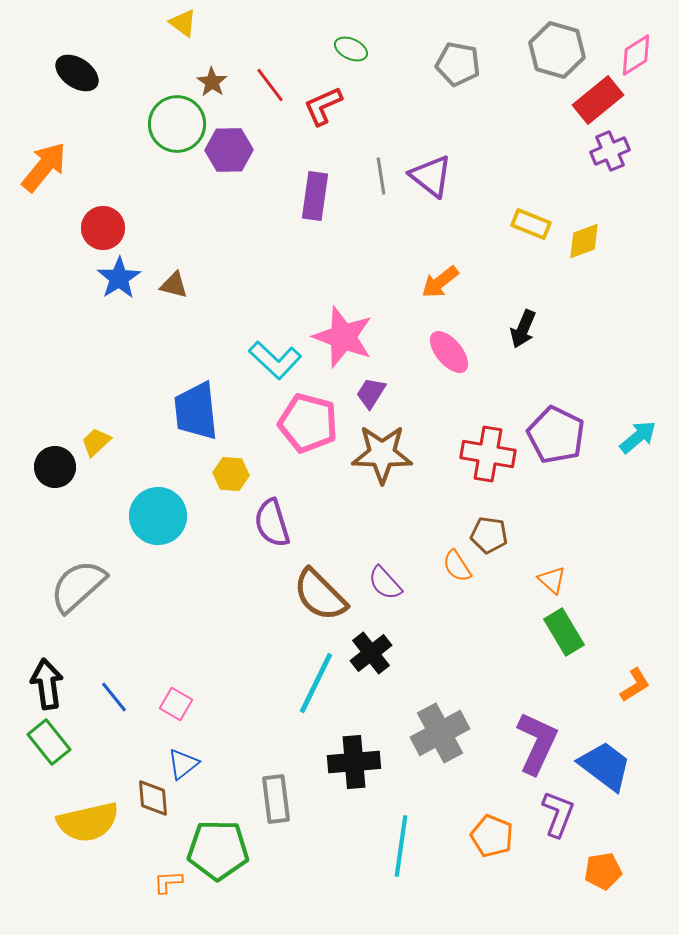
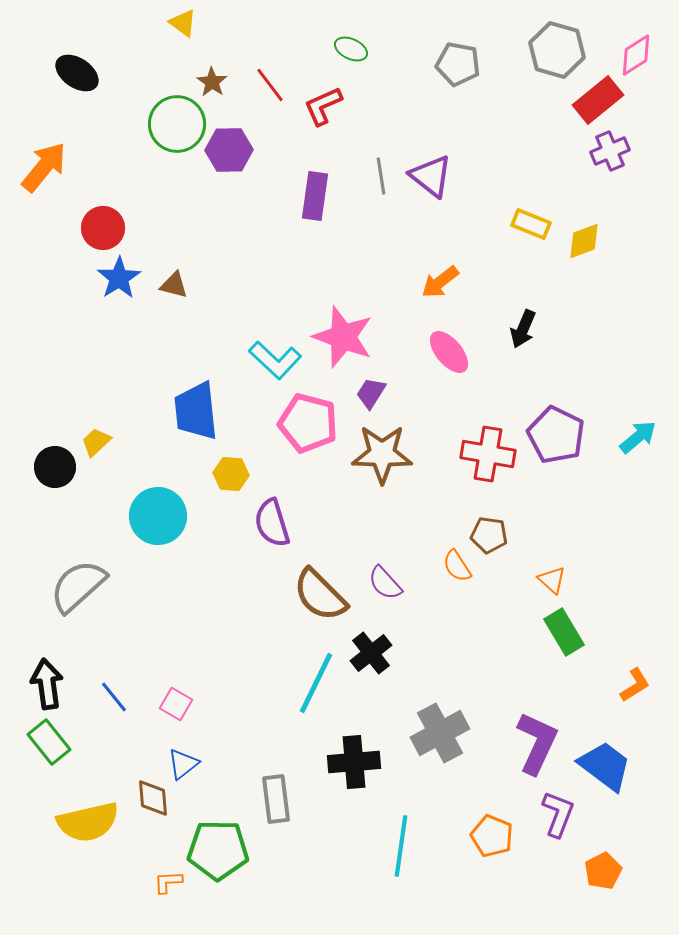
orange pentagon at (603, 871): rotated 18 degrees counterclockwise
